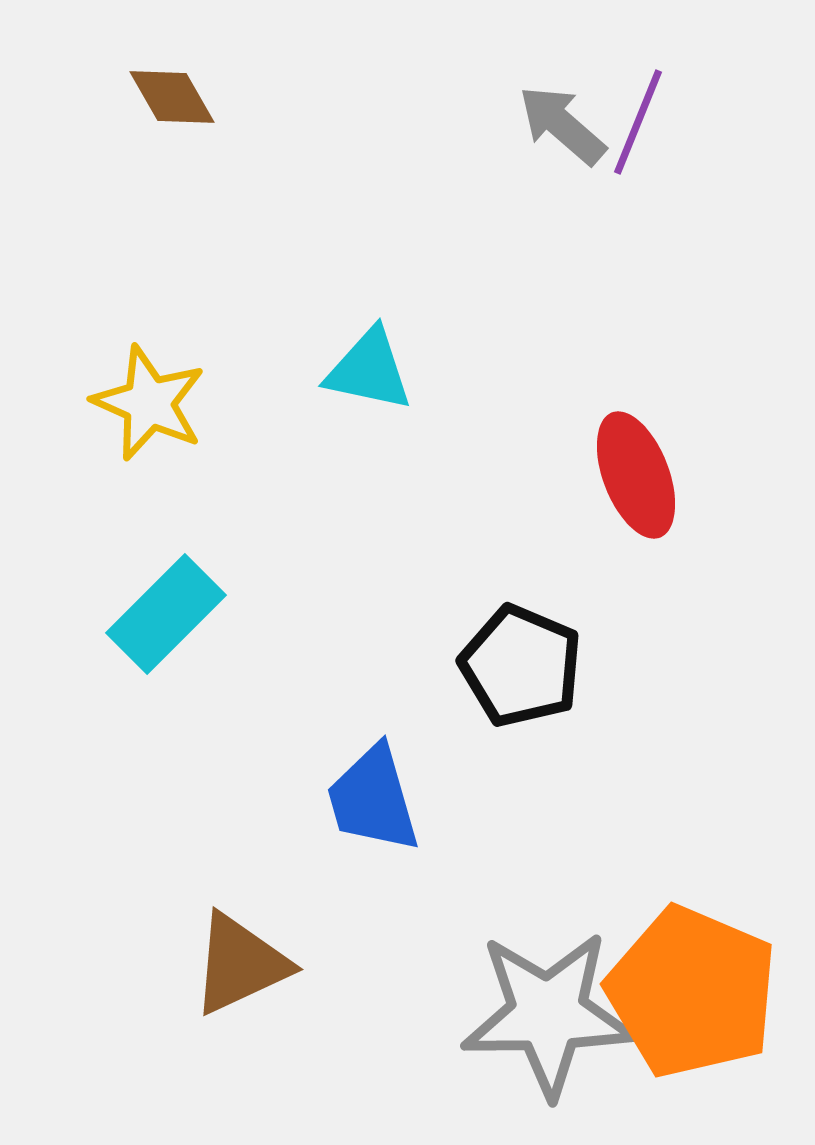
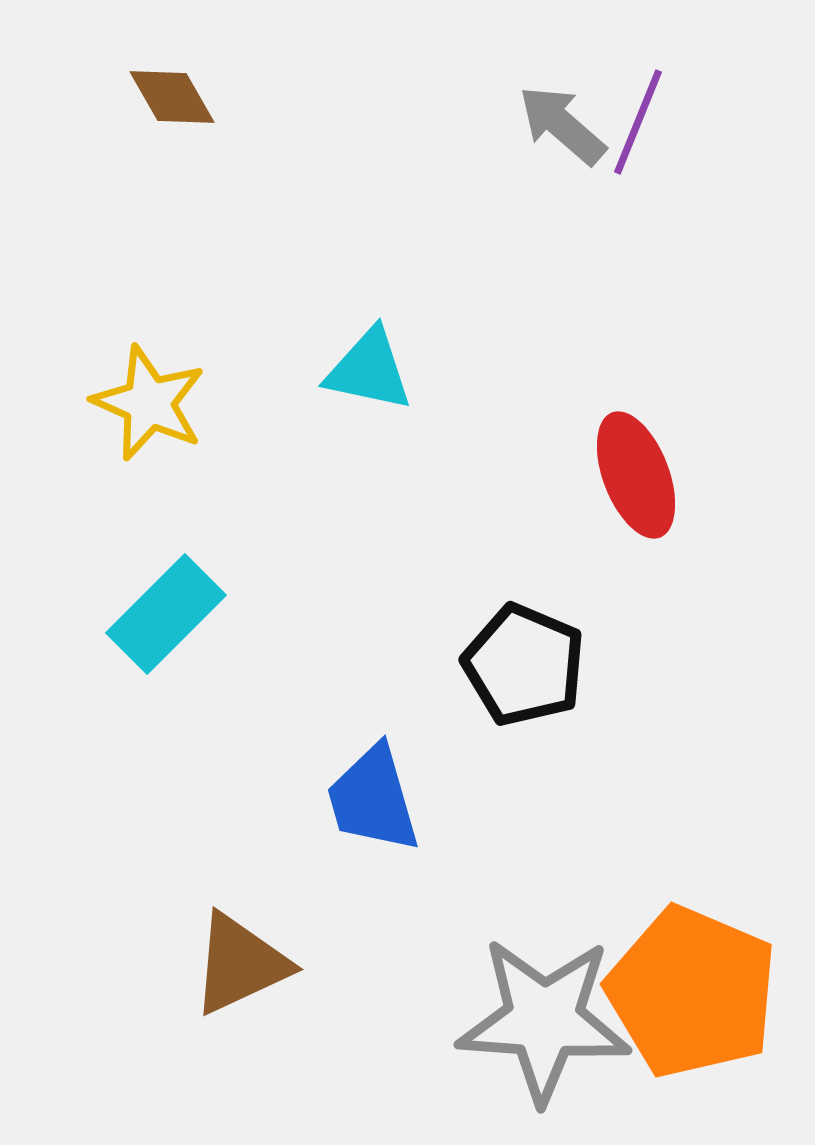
black pentagon: moved 3 px right, 1 px up
gray star: moved 4 px left, 6 px down; rotated 5 degrees clockwise
